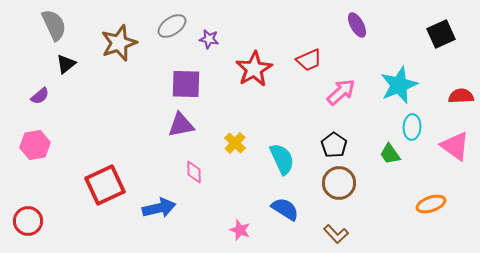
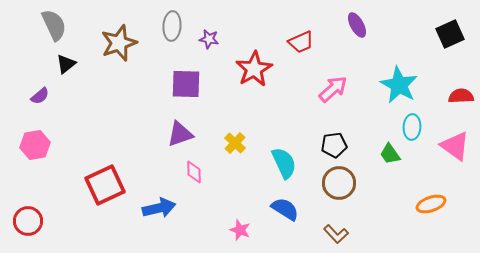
gray ellipse: rotated 52 degrees counterclockwise
black square: moved 9 px right
red trapezoid: moved 8 px left, 18 px up
cyan star: rotated 21 degrees counterclockwise
pink arrow: moved 8 px left, 3 px up
purple triangle: moved 1 px left, 9 px down; rotated 8 degrees counterclockwise
black pentagon: rotated 30 degrees clockwise
cyan semicircle: moved 2 px right, 4 px down
